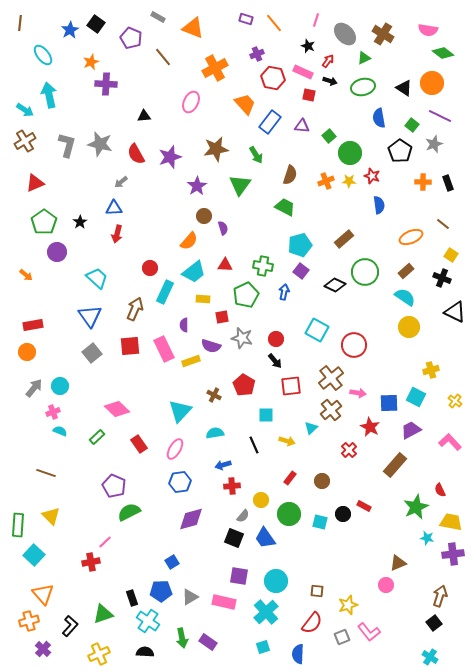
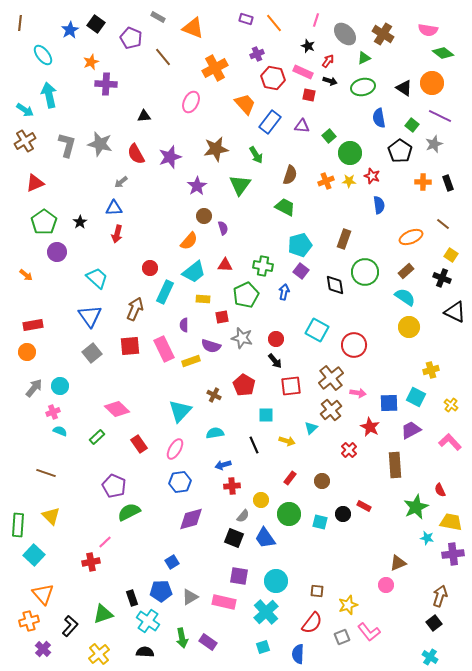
brown rectangle at (344, 239): rotated 30 degrees counterclockwise
black diamond at (335, 285): rotated 55 degrees clockwise
yellow cross at (455, 401): moved 4 px left, 4 px down
brown rectangle at (395, 465): rotated 45 degrees counterclockwise
yellow cross at (99, 654): rotated 15 degrees counterclockwise
